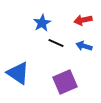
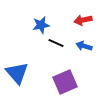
blue star: moved 1 px left, 2 px down; rotated 18 degrees clockwise
blue triangle: moved 1 px left; rotated 15 degrees clockwise
